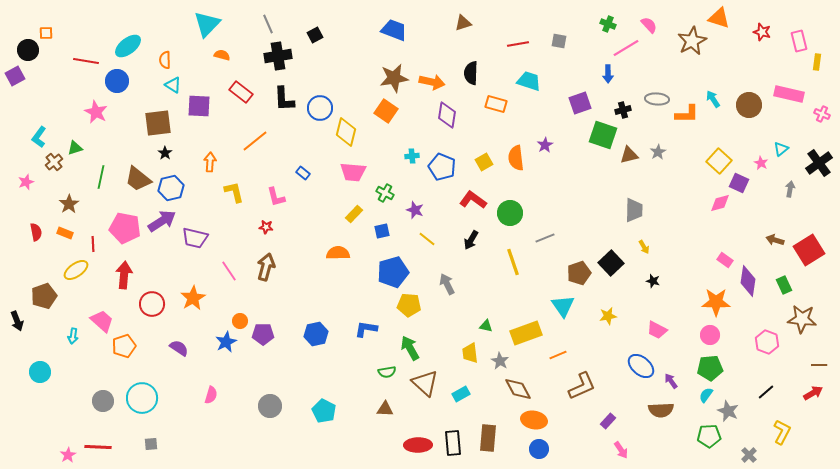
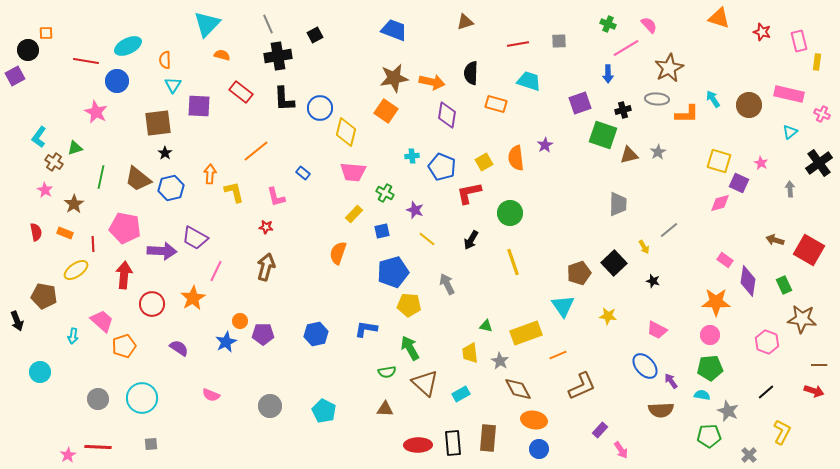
brown triangle at (463, 23): moved 2 px right, 1 px up
gray square at (559, 41): rotated 14 degrees counterclockwise
brown star at (692, 41): moved 23 px left, 27 px down
cyan ellipse at (128, 46): rotated 12 degrees clockwise
cyan triangle at (173, 85): rotated 30 degrees clockwise
orange line at (255, 141): moved 1 px right, 10 px down
cyan triangle at (781, 149): moved 9 px right, 17 px up
yellow square at (719, 161): rotated 25 degrees counterclockwise
brown cross at (54, 162): rotated 18 degrees counterclockwise
orange arrow at (210, 162): moved 12 px down
pink star at (26, 182): moved 19 px right, 8 px down; rotated 21 degrees counterclockwise
gray arrow at (790, 189): rotated 14 degrees counterclockwise
red L-shape at (473, 200): moved 4 px left, 7 px up; rotated 48 degrees counterclockwise
brown star at (69, 204): moved 5 px right
gray trapezoid at (634, 210): moved 16 px left, 6 px up
purple arrow at (162, 221): moved 30 px down; rotated 36 degrees clockwise
purple trapezoid at (195, 238): rotated 16 degrees clockwise
gray line at (545, 238): moved 124 px right, 8 px up; rotated 18 degrees counterclockwise
red square at (809, 250): rotated 28 degrees counterclockwise
orange semicircle at (338, 253): rotated 70 degrees counterclockwise
black square at (611, 263): moved 3 px right
pink line at (229, 271): moved 13 px left; rotated 60 degrees clockwise
brown pentagon at (44, 296): rotated 30 degrees clockwise
yellow star at (608, 316): rotated 18 degrees clockwise
blue ellipse at (641, 366): moved 4 px right; rotated 8 degrees clockwise
red arrow at (813, 393): moved 1 px right, 2 px up; rotated 48 degrees clockwise
pink semicircle at (211, 395): rotated 96 degrees clockwise
cyan semicircle at (706, 395): moved 4 px left; rotated 63 degrees clockwise
gray circle at (103, 401): moved 5 px left, 2 px up
purple rectangle at (608, 421): moved 8 px left, 9 px down
